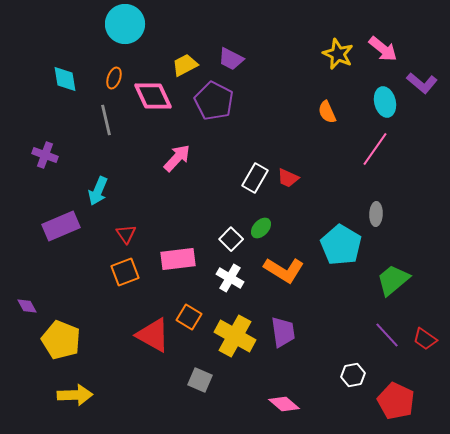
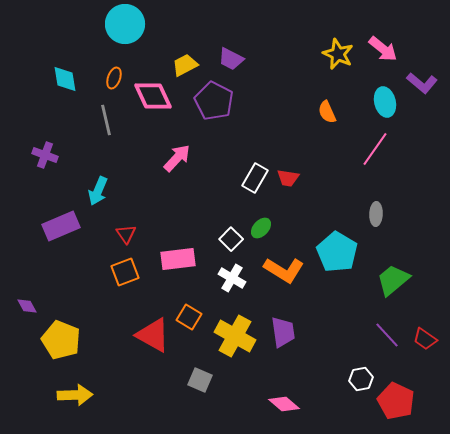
red trapezoid at (288, 178): rotated 15 degrees counterclockwise
cyan pentagon at (341, 245): moved 4 px left, 7 px down
white cross at (230, 278): moved 2 px right
white hexagon at (353, 375): moved 8 px right, 4 px down
